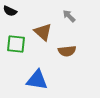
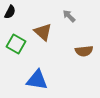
black semicircle: moved 1 px down; rotated 88 degrees counterclockwise
green square: rotated 24 degrees clockwise
brown semicircle: moved 17 px right
